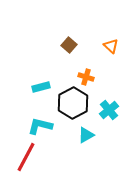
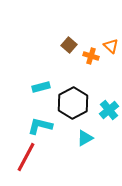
orange cross: moved 5 px right, 21 px up
cyan triangle: moved 1 px left, 3 px down
